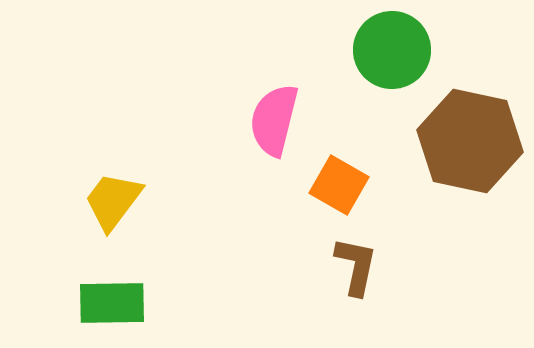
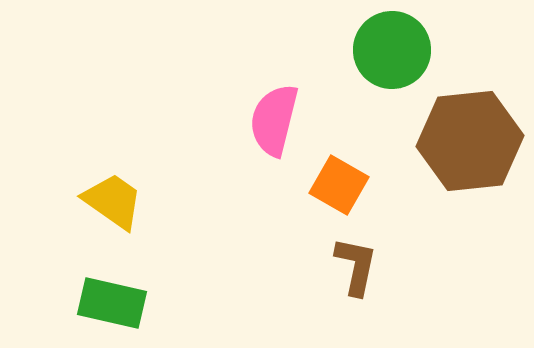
brown hexagon: rotated 18 degrees counterclockwise
yellow trapezoid: rotated 88 degrees clockwise
green rectangle: rotated 14 degrees clockwise
